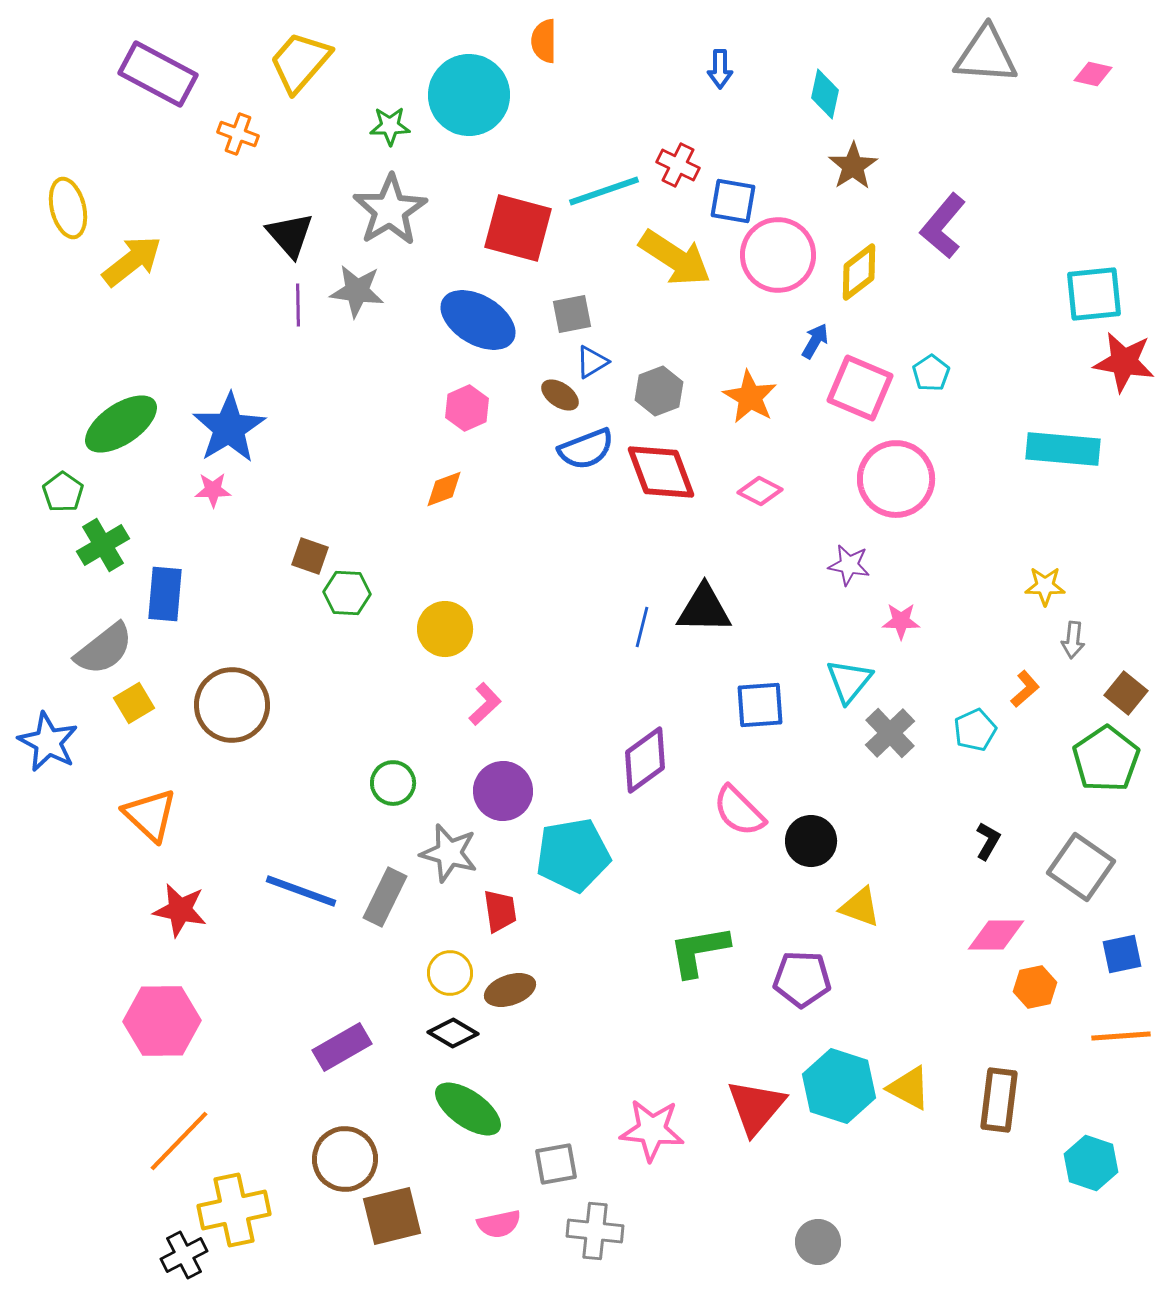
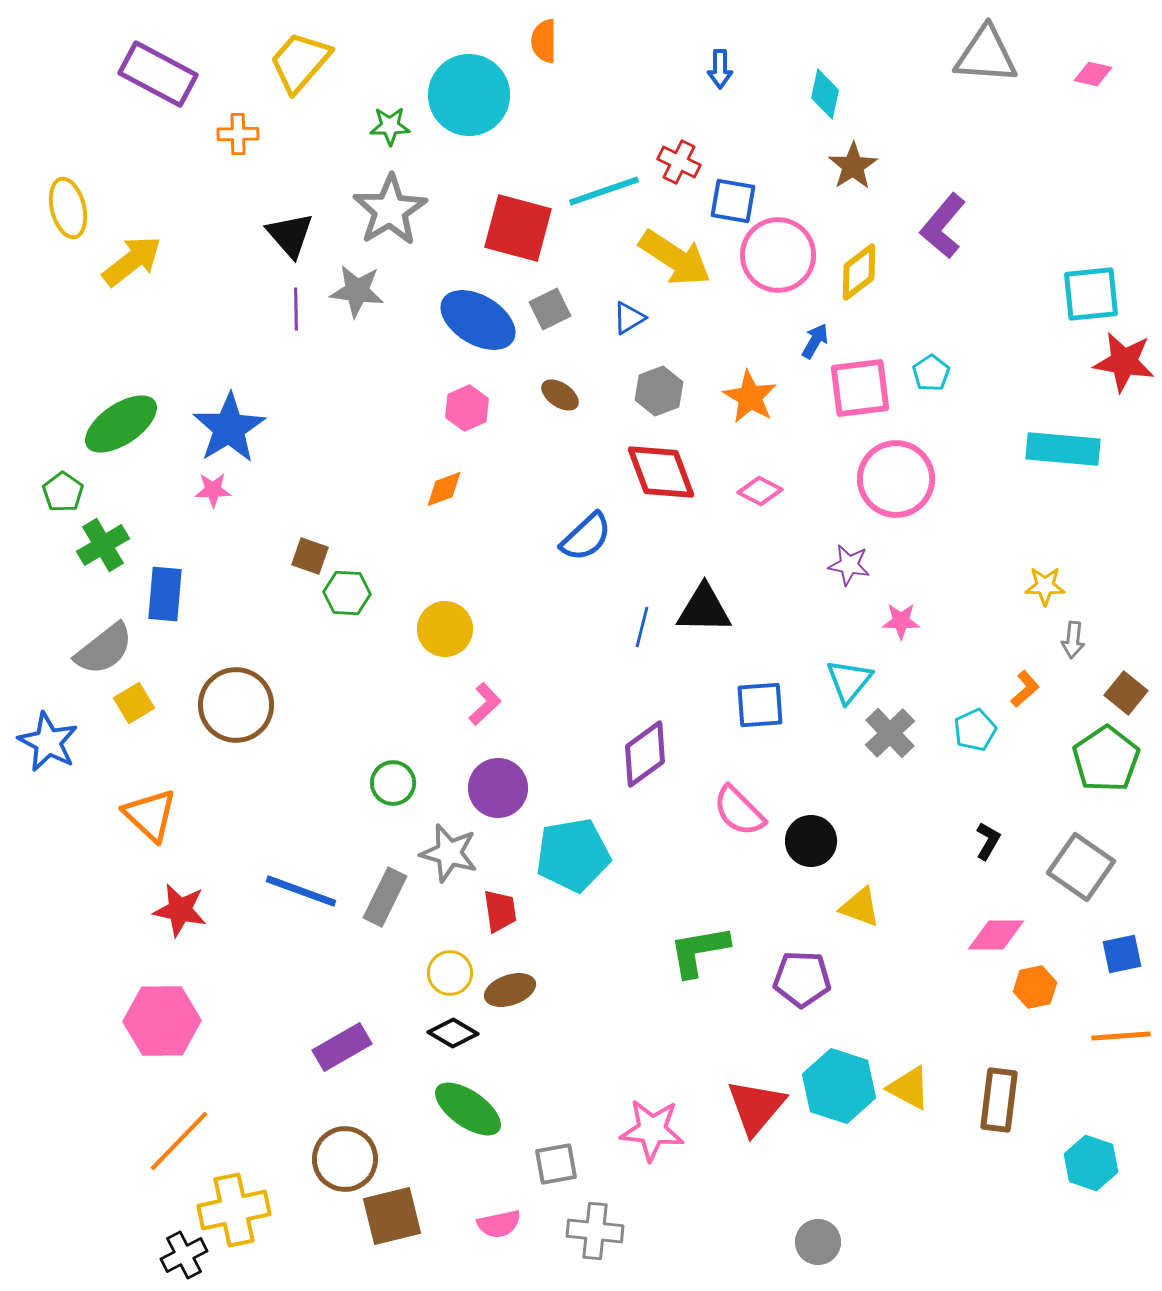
orange cross at (238, 134): rotated 21 degrees counterclockwise
red cross at (678, 165): moved 1 px right, 3 px up
cyan square at (1094, 294): moved 3 px left
purple line at (298, 305): moved 2 px left, 4 px down
gray square at (572, 314): moved 22 px left, 5 px up; rotated 15 degrees counterclockwise
blue triangle at (592, 362): moved 37 px right, 44 px up
pink square at (860, 388): rotated 30 degrees counterclockwise
blue semicircle at (586, 449): moved 88 px down; rotated 22 degrees counterclockwise
brown circle at (232, 705): moved 4 px right
purple diamond at (645, 760): moved 6 px up
purple circle at (503, 791): moved 5 px left, 3 px up
